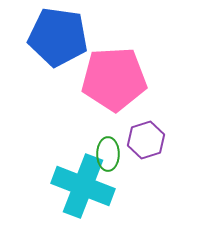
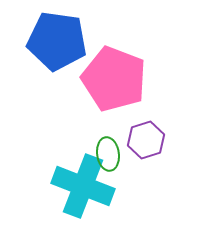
blue pentagon: moved 1 px left, 4 px down
pink pentagon: rotated 24 degrees clockwise
green ellipse: rotated 8 degrees counterclockwise
